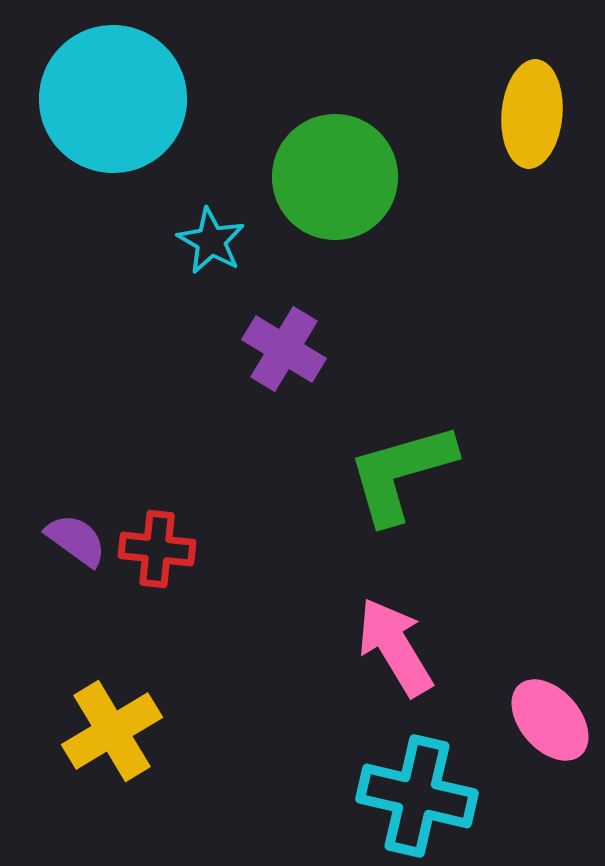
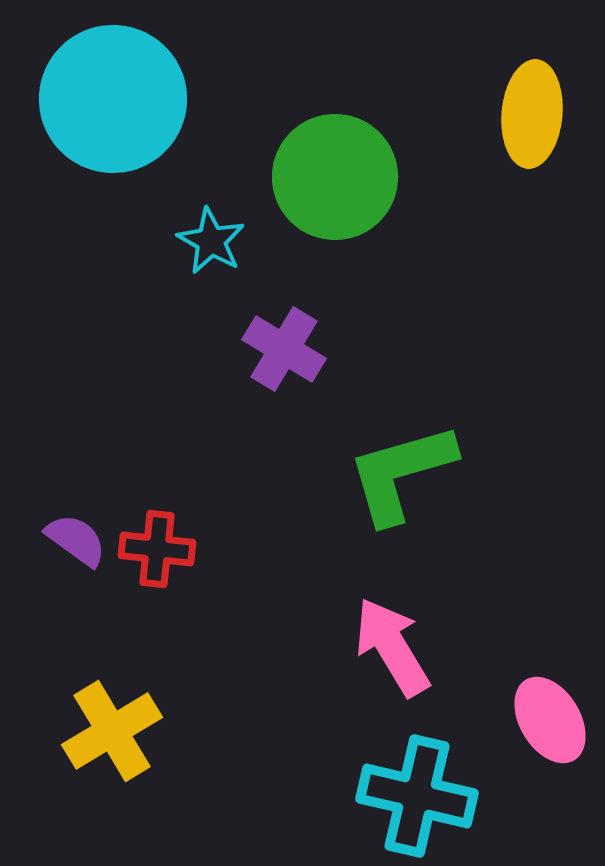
pink arrow: moved 3 px left
pink ellipse: rotated 10 degrees clockwise
